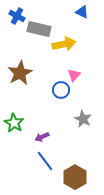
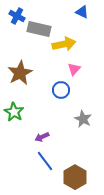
pink triangle: moved 6 px up
green star: moved 11 px up
